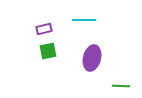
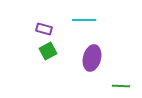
purple rectangle: rotated 28 degrees clockwise
green square: rotated 18 degrees counterclockwise
